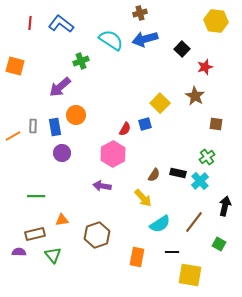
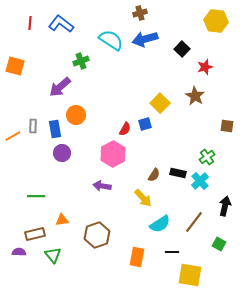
brown square at (216, 124): moved 11 px right, 2 px down
blue rectangle at (55, 127): moved 2 px down
